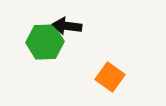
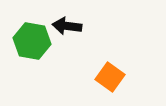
green hexagon: moved 13 px left, 1 px up; rotated 12 degrees clockwise
